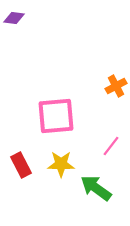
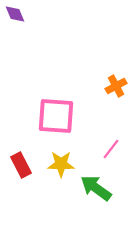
purple diamond: moved 1 px right, 4 px up; rotated 60 degrees clockwise
pink square: rotated 9 degrees clockwise
pink line: moved 3 px down
